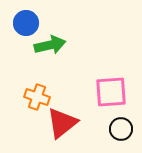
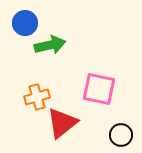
blue circle: moved 1 px left
pink square: moved 12 px left, 3 px up; rotated 16 degrees clockwise
orange cross: rotated 35 degrees counterclockwise
black circle: moved 6 px down
